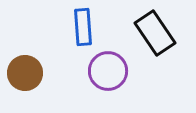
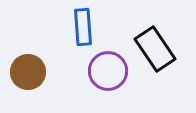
black rectangle: moved 16 px down
brown circle: moved 3 px right, 1 px up
